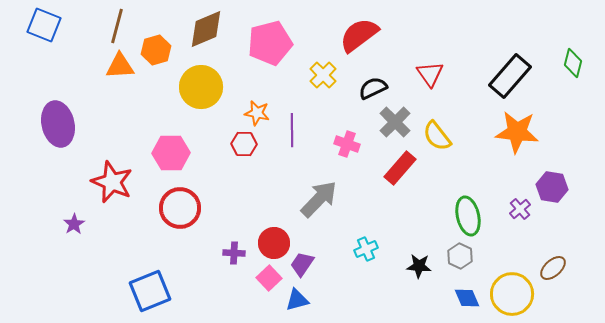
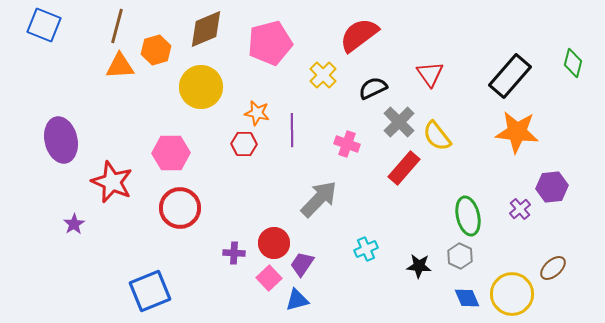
gray cross at (395, 122): moved 4 px right
purple ellipse at (58, 124): moved 3 px right, 16 px down
red rectangle at (400, 168): moved 4 px right
purple hexagon at (552, 187): rotated 16 degrees counterclockwise
